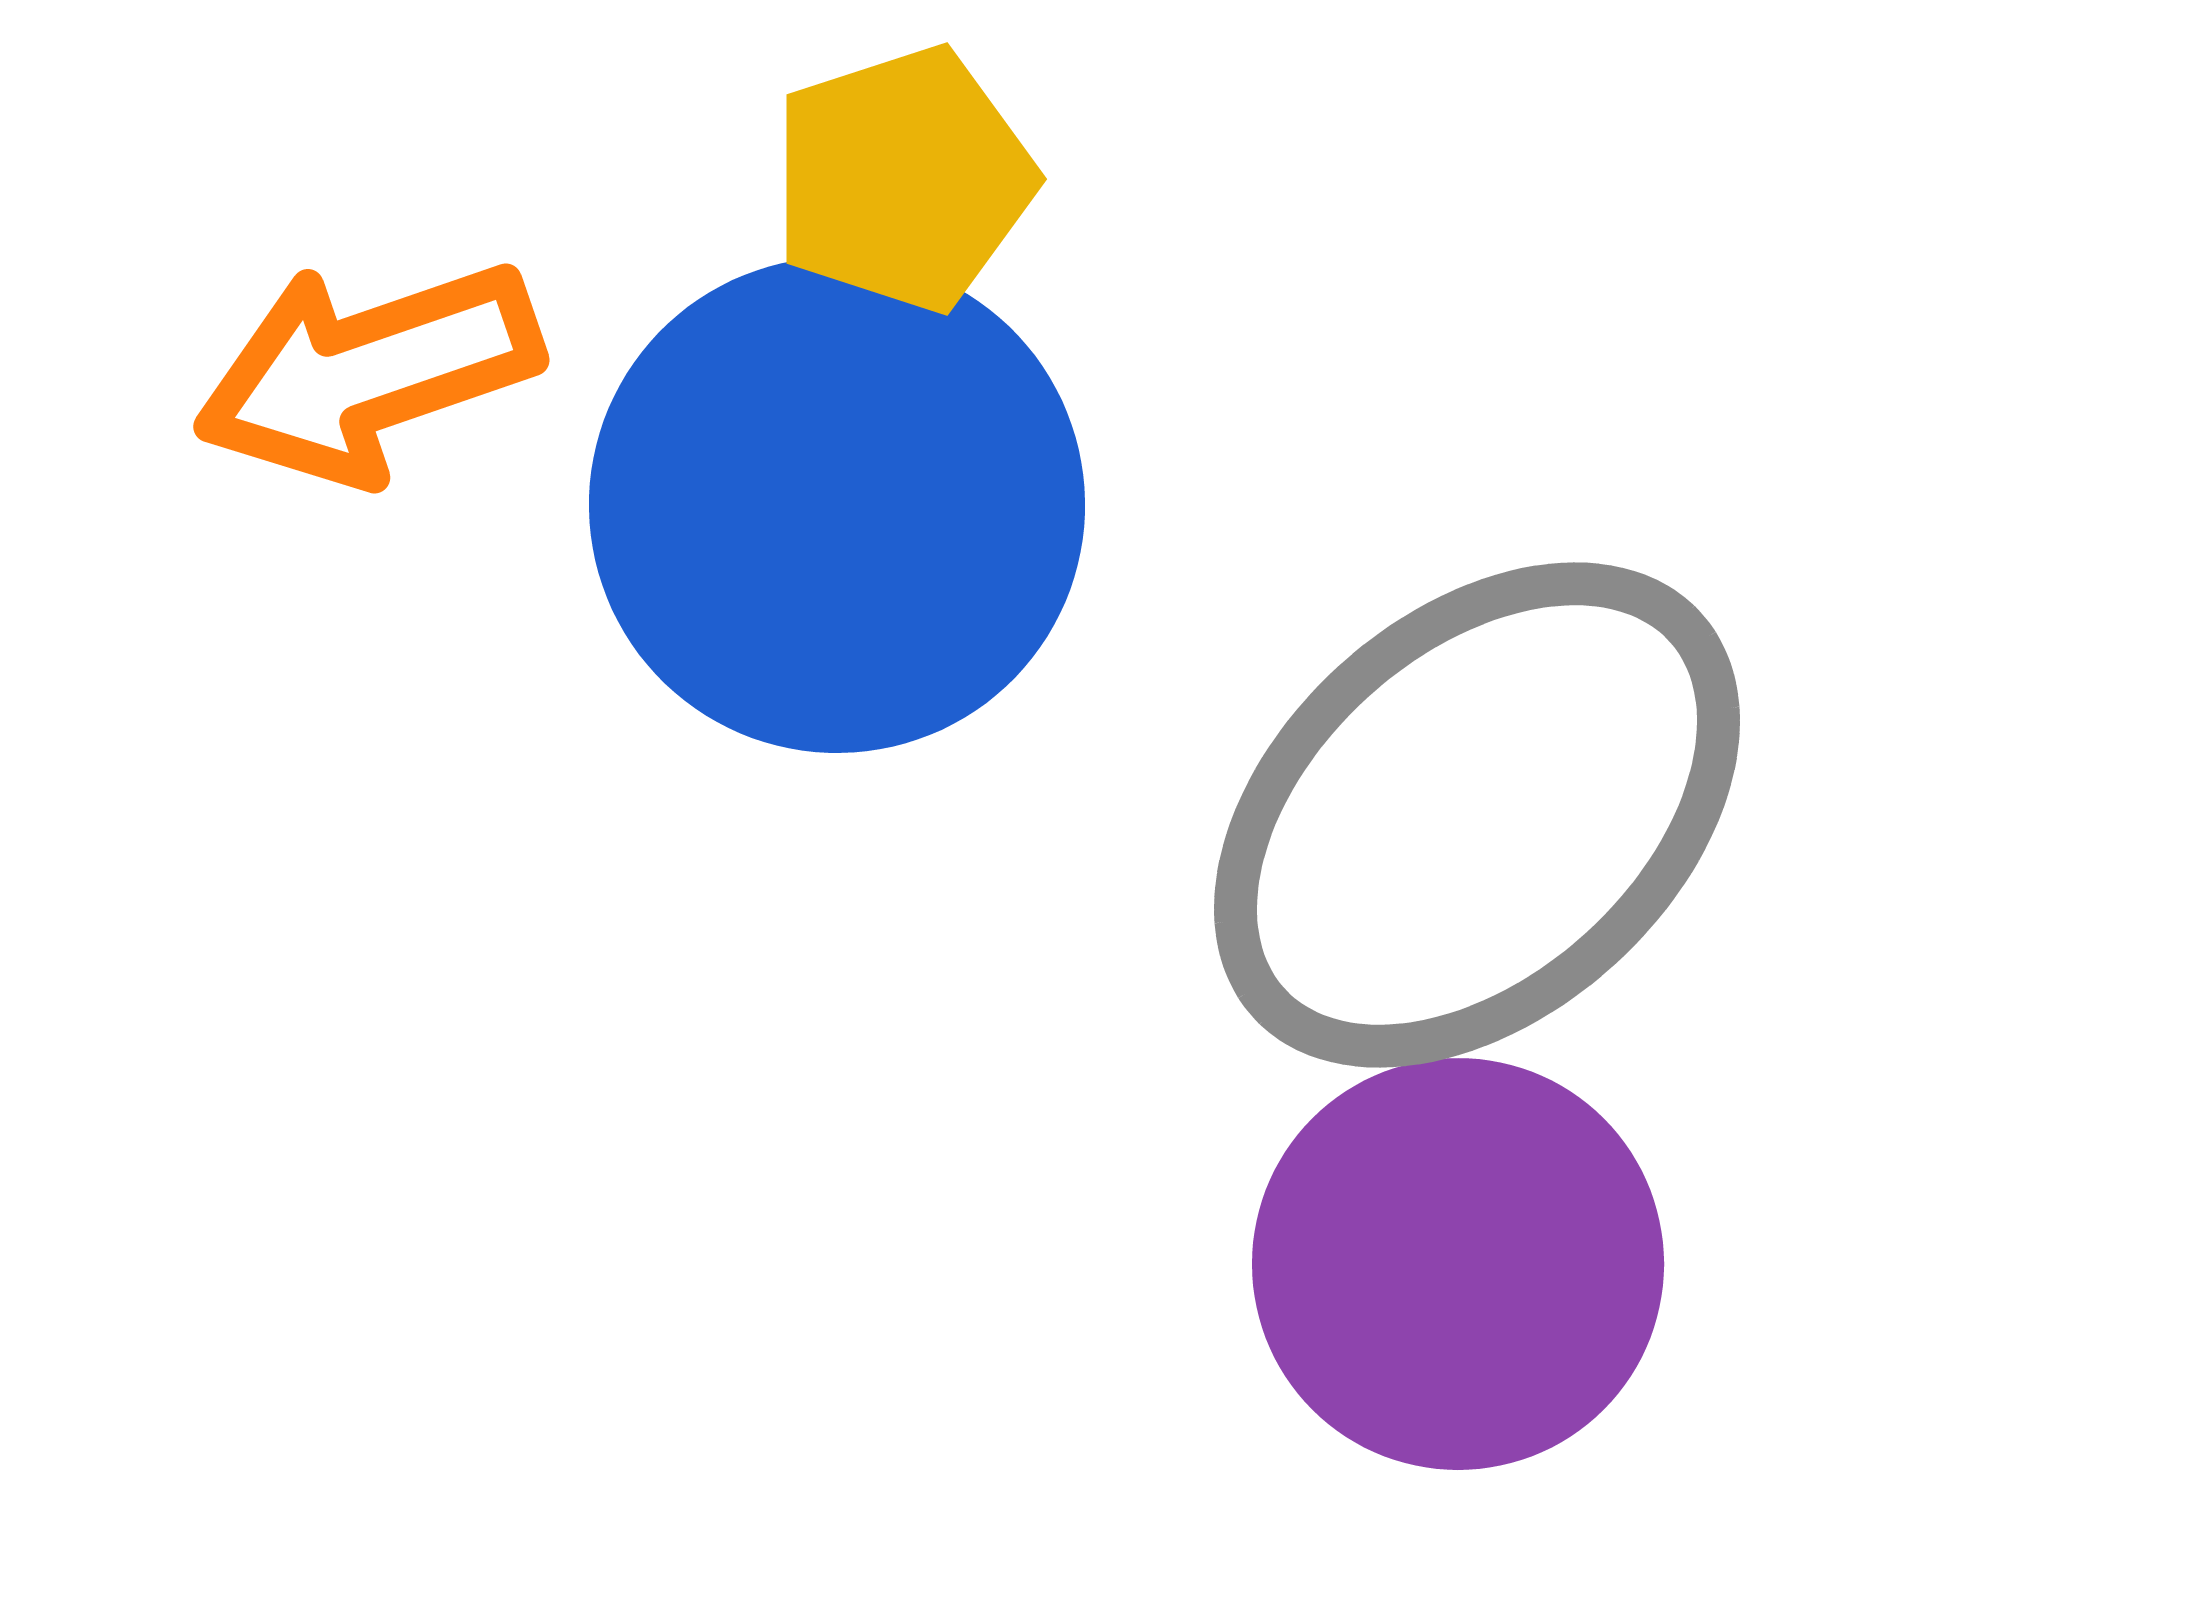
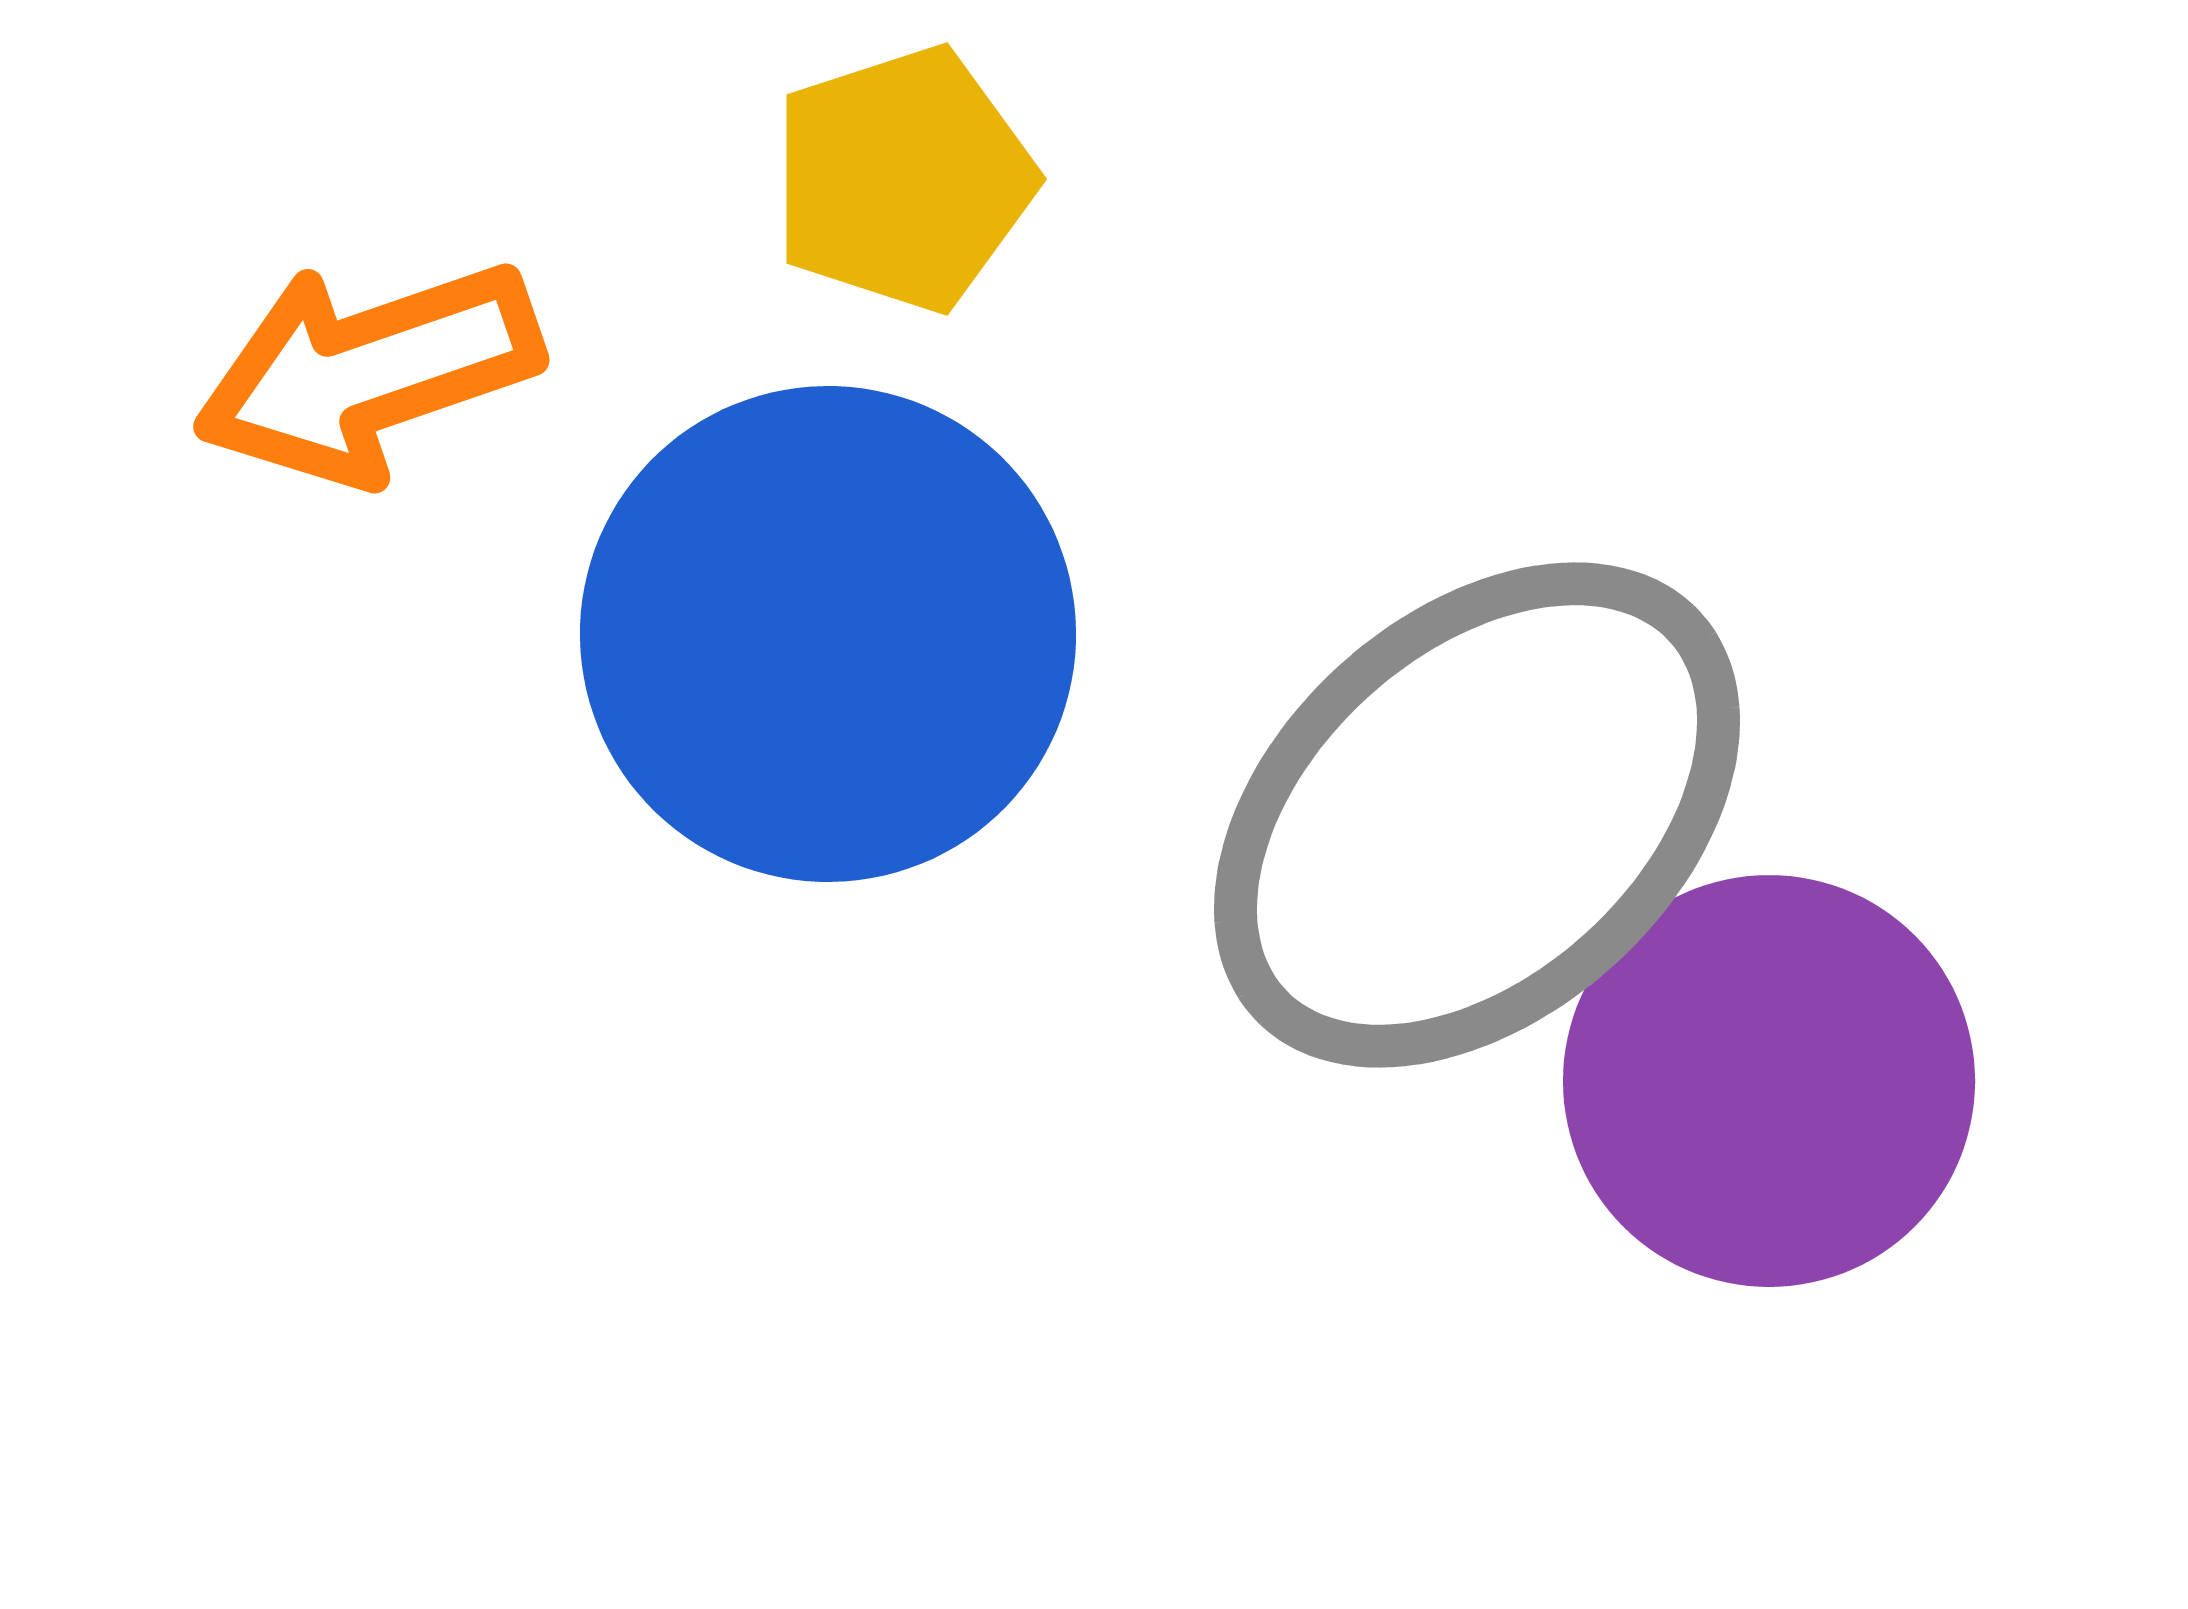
blue circle: moved 9 px left, 129 px down
purple circle: moved 311 px right, 183 px up
